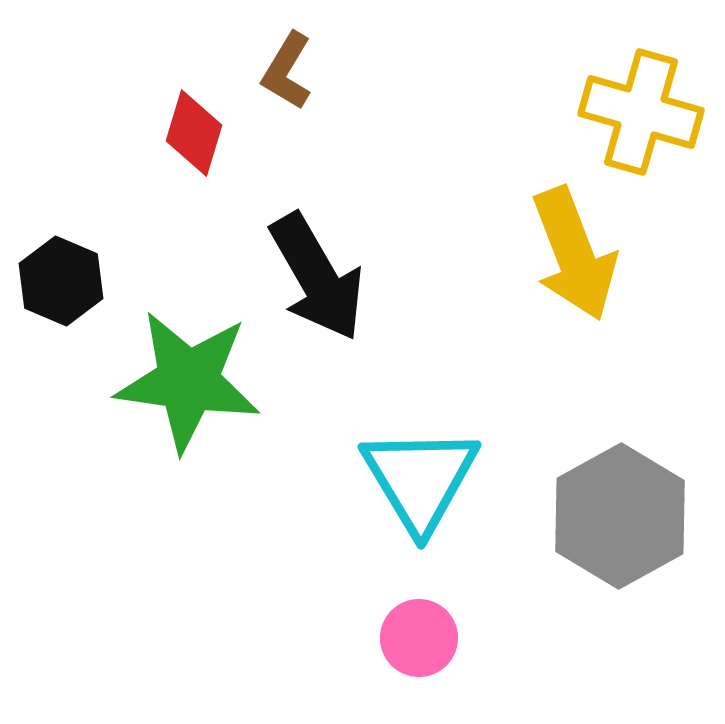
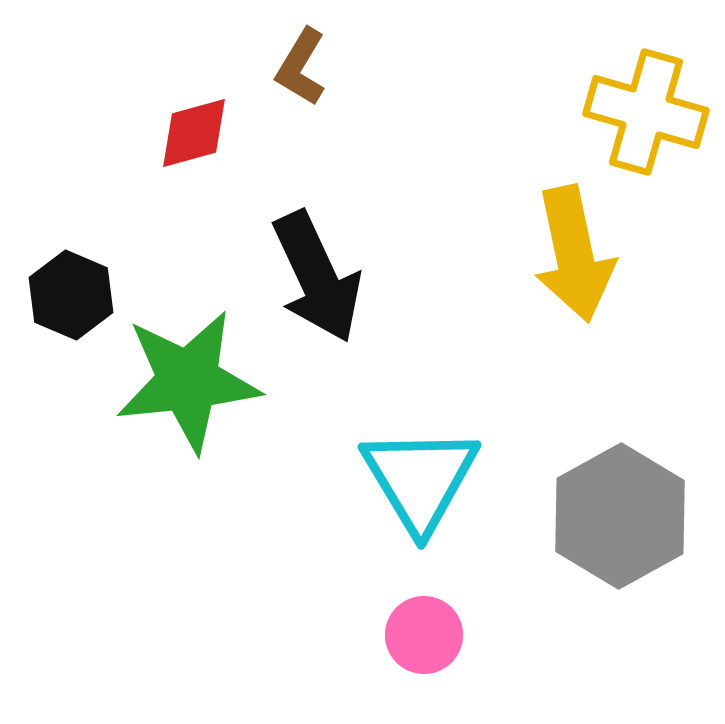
brown L-shape: moved 14 px right, 4 px up
yellow cross: moved 5 px right
red diamond: rotated 58 degrees clockwise
yellow arrow: rotated 9 degrees clockwise
black arrow: rotated 5 degrees clockwise
black hexagon: moved 10 px right, 14 px down
green star: rotated 14 degrees counterclockwise
pink circle: moved 5 px right, 3 px up
